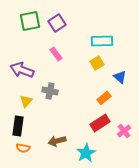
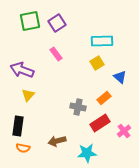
gray cross: moved 28 px right, 16 px down
yellow triangle: moved 2 px right, 6 px up
cyan star: moved 1 px right; rotated 24 degrees clockwise
